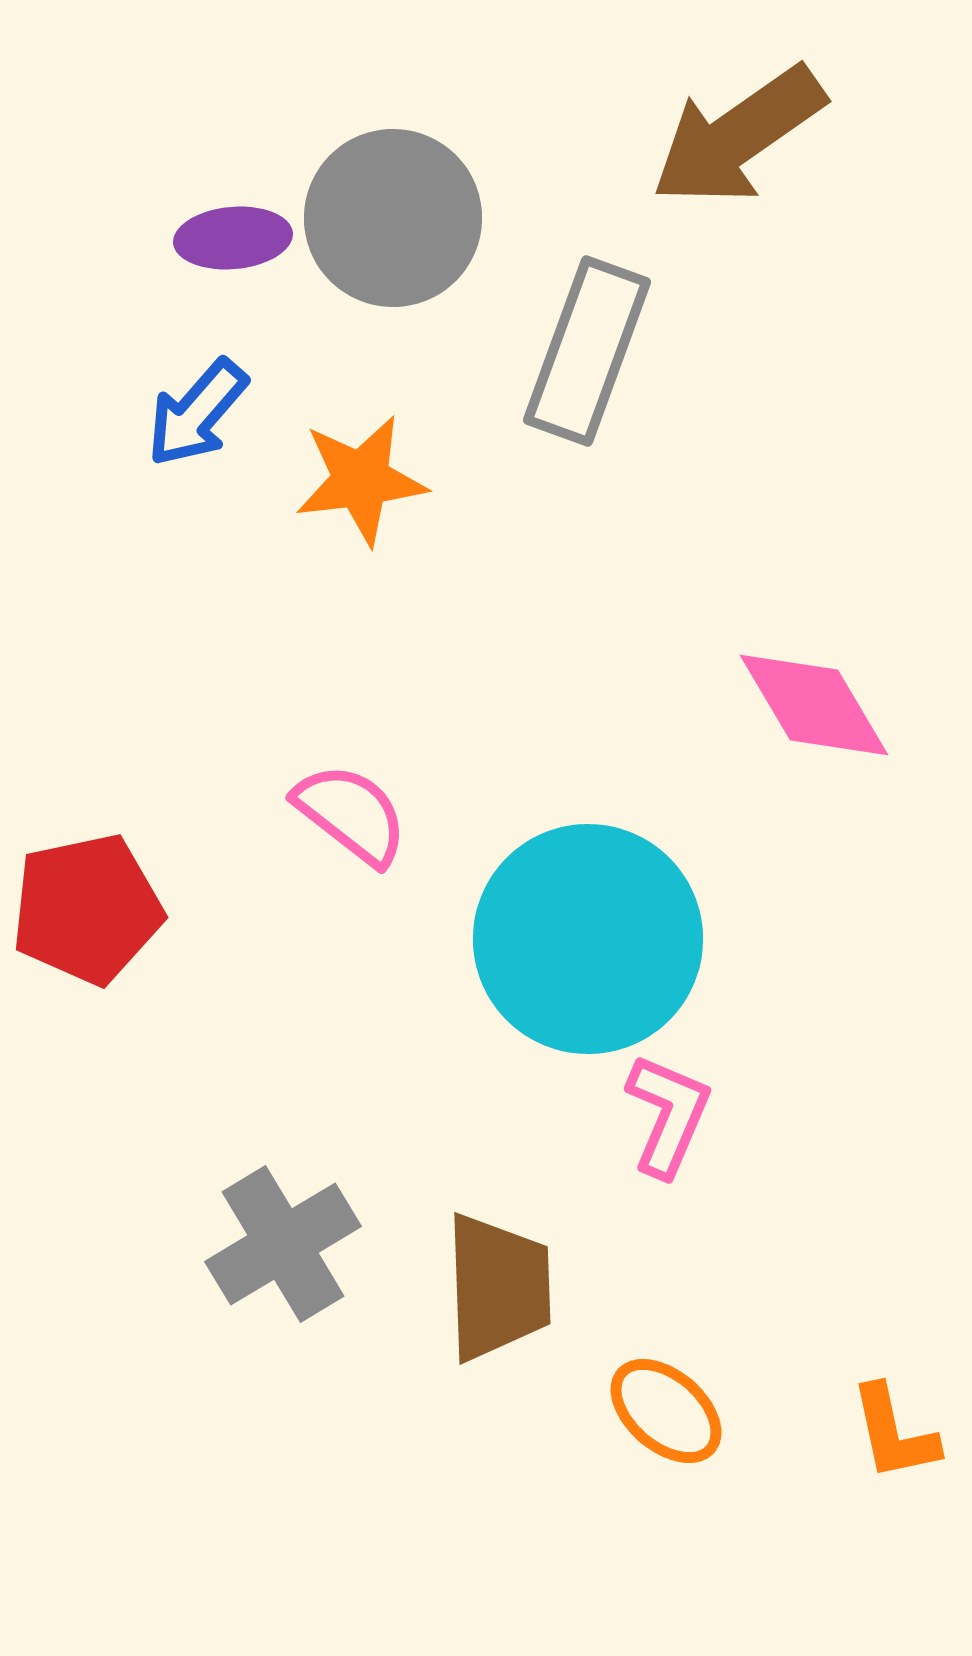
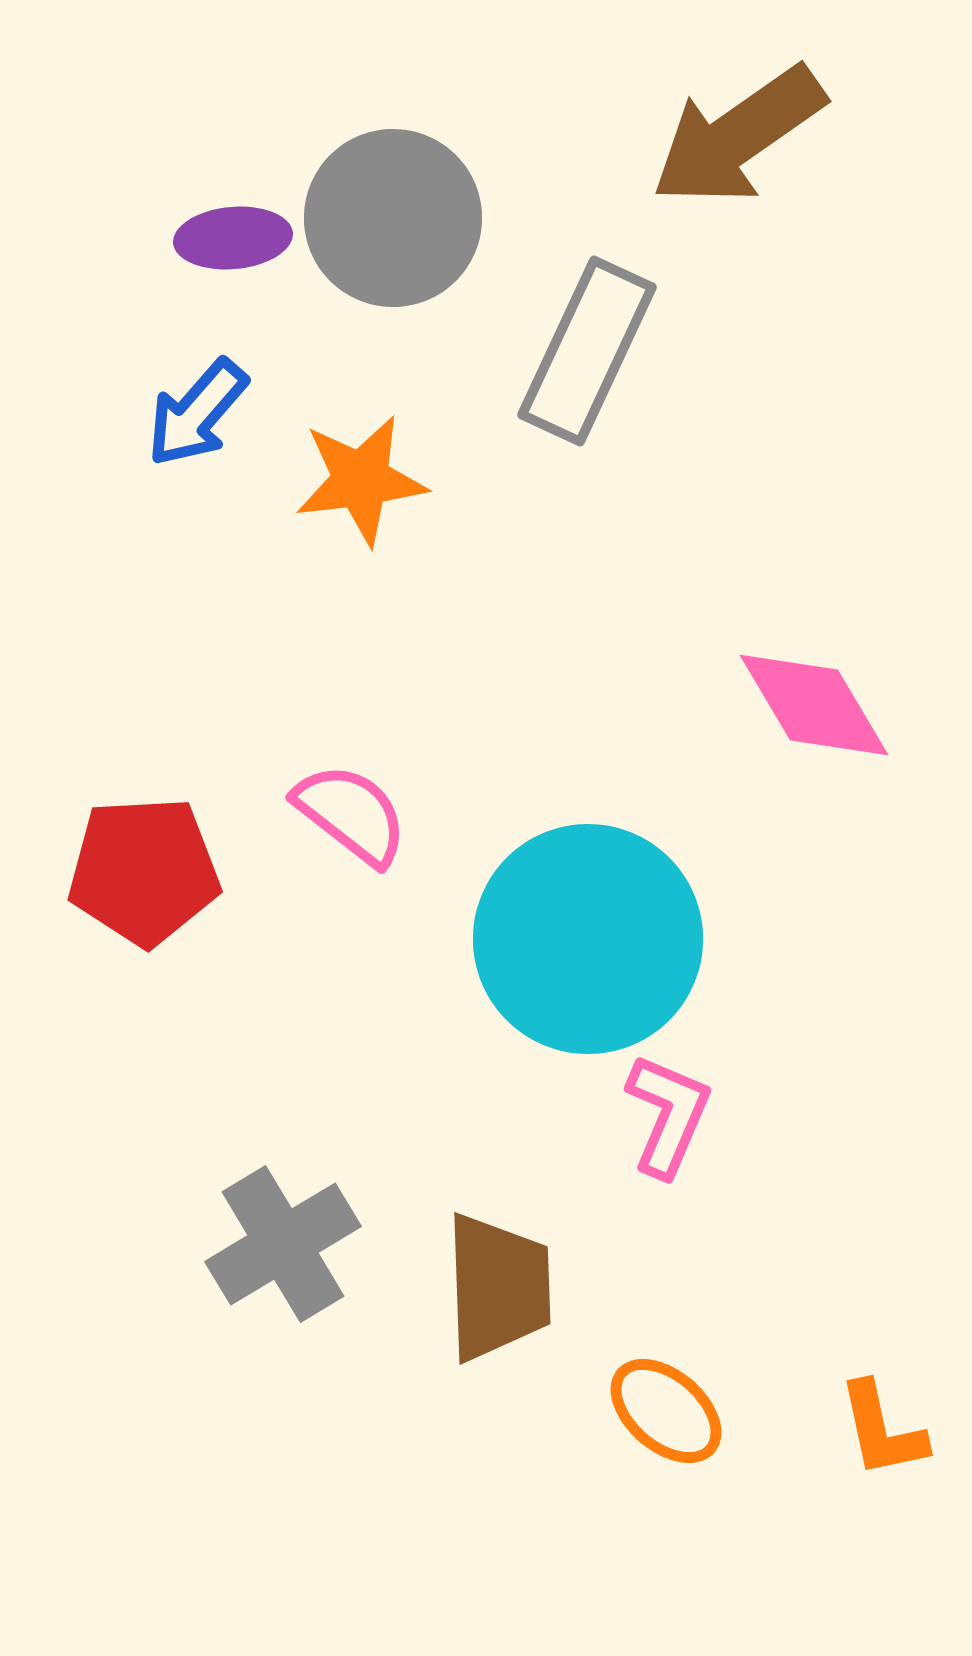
gray rectangle: rotated 5 degrees clockwise
red pentagon: moved 57 px right, 38 px up; rotated 9 degrees clockwise
orange L-shape: moved 12 px left, 3 px up
